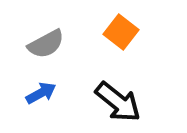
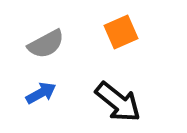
orange square: rotated 28 degrees clockwise
